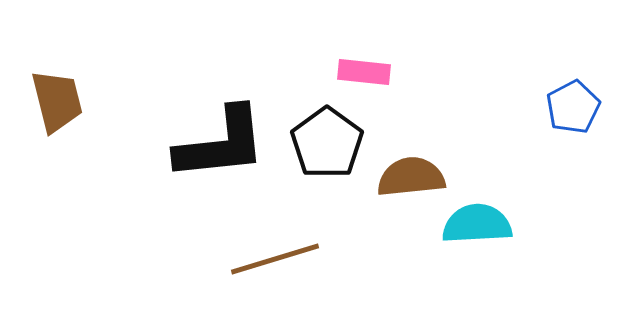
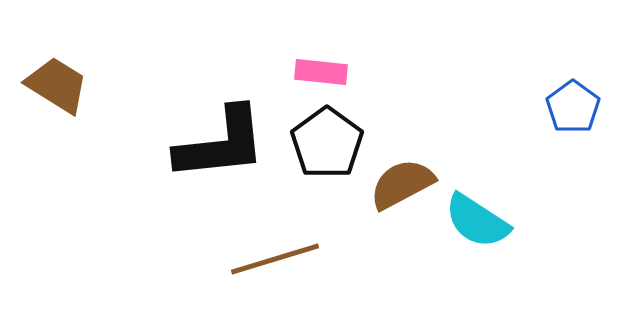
pink rectangle: moved 43 px left
brown trapezoid: moved 16 px up; rotated 44 degrees counterclockwise
blue pentagon: rotated 8 degrees counterclockwise
brown semicircle: moved 9 px left, 7 px down; rotated 22 degrees counterclockwise
cyan semicircle: moved 3 px up; rotated 144 degrees counterclockwise
